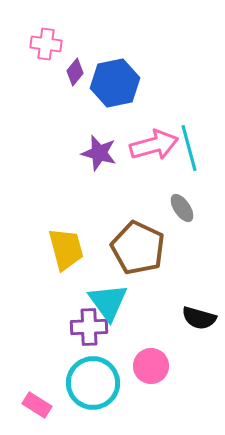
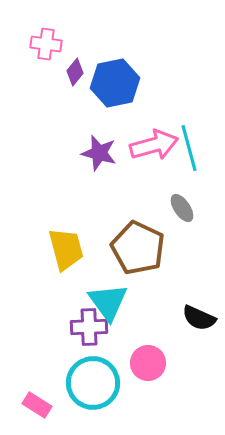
black semicircle: rotated 8 degrees clockwise
pink circle: moved 3 px left, 3 px up
